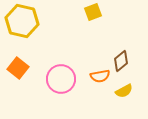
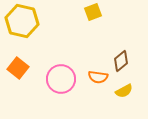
orange semicircle: moved 2 px left, 1 px down; rotated 18 degrees clockwise
